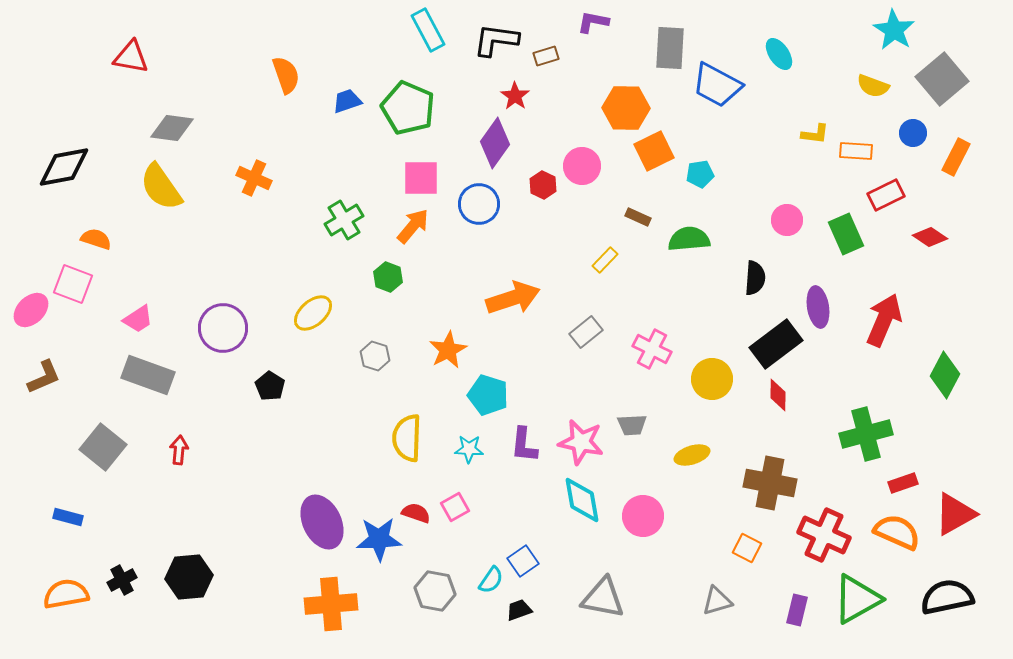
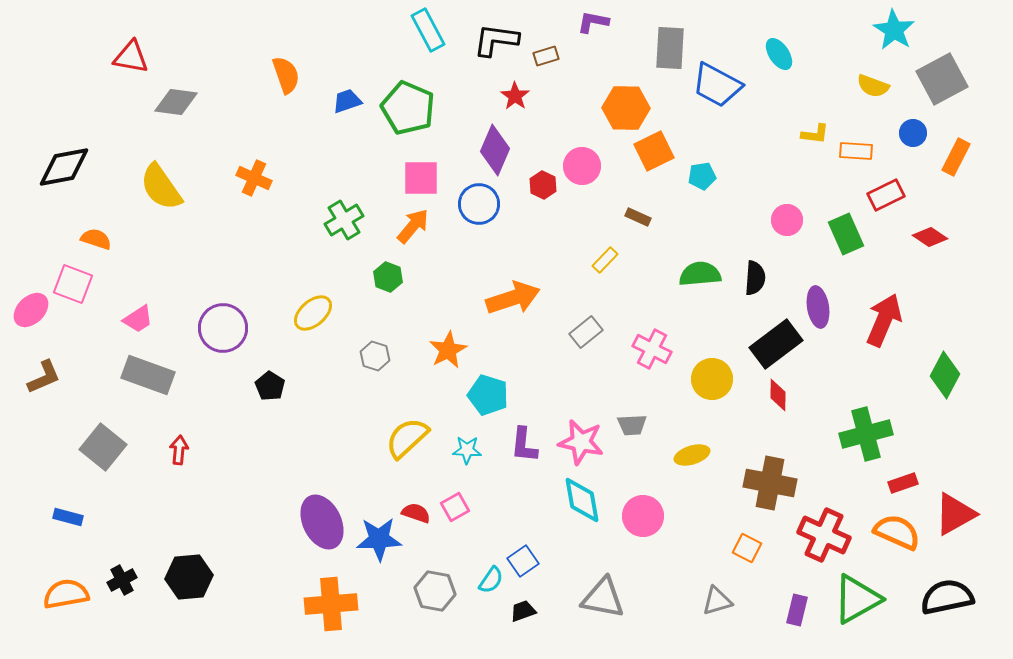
gray square at (942, 79): rotated 12 degrees clockwise
gray diamond at (172, 128): moved 4 px right, 26 px up
purple diamond at (495, 143): moved 7 px down; rotated 12 degrees counterclockwise
cyan pentagon at (700, 174): moved 2 px right, 2 px down
green semicircle at (689, 239): moved 11 px right, 35 px down
yellow semicircle at (407, 438): rotated 45 degrees clockwise
cyan star at (469, 449): moved 2 px left, 1 px down
black trapezoid at (519, 610): moved 4 px right, 1 px down
